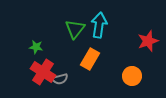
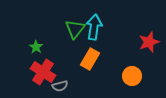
cyan arrow: moved 5 px left, 2 px down
red star: moved 1 px right, 1 px down
green star: rotated 24 degrees clockwise
gray semicircle: moved 7 px down
